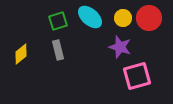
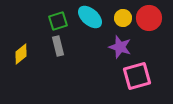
gray rectangle: moved 4 px up
